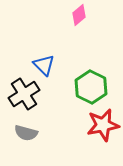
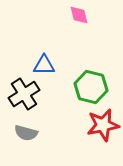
pink diamond: rotated 65 degrees counterclockwise
blue triangle: rotated 45 degrees counterclockwise
green hexagon: rotated 12 degrees counterclockwise
